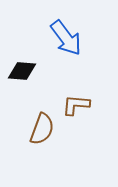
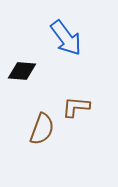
brown L-shape: moved 2 px down
